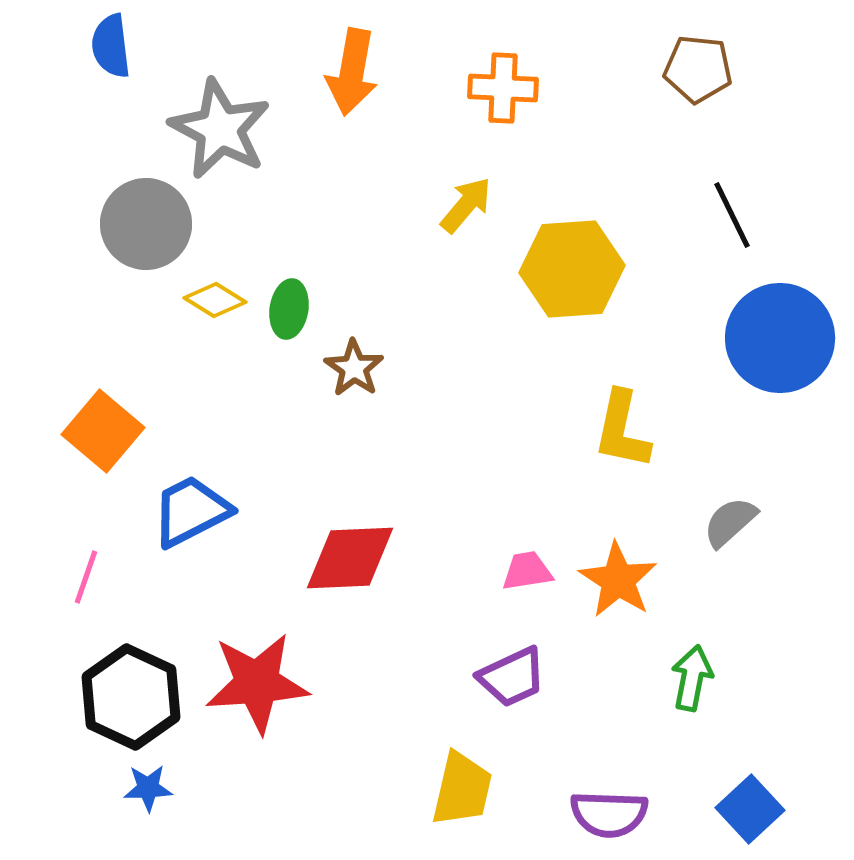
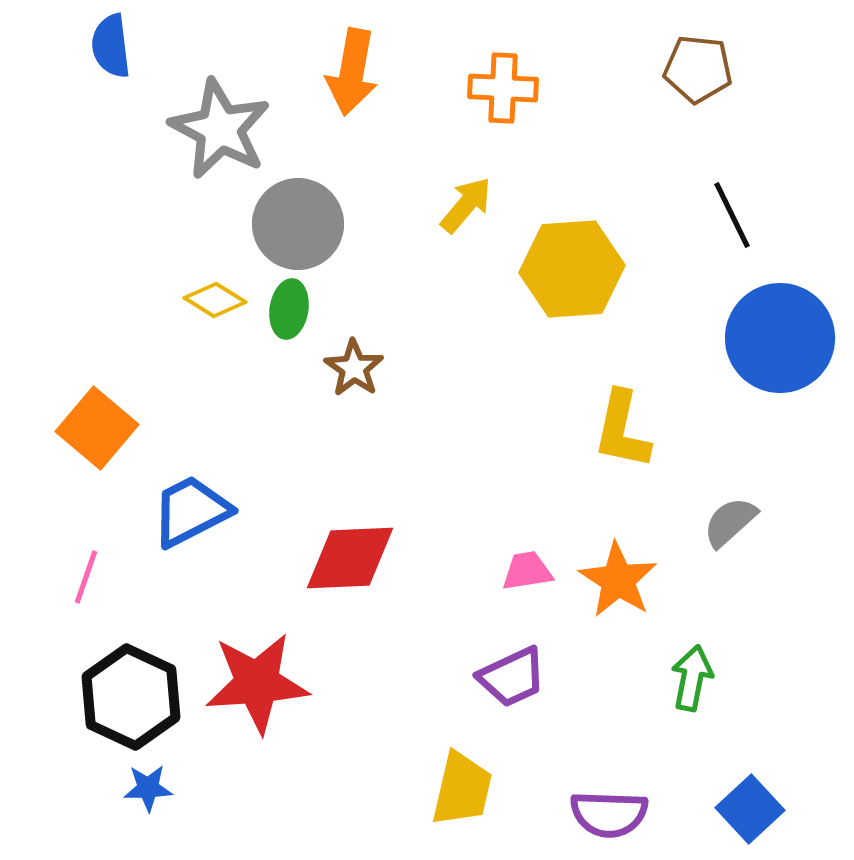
gray circle: moved 152 px right
orange square: moved 6 px left, 3 px up
